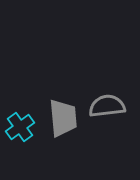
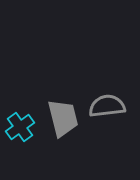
gray trapezoid: rotated 9 degrees counterclockwise
